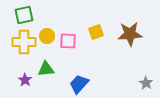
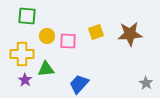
green square: moved 3 px right, 1 px down; rotated 18 degrees clockwise
yellow cross: moved 2 px left, 12 px down
